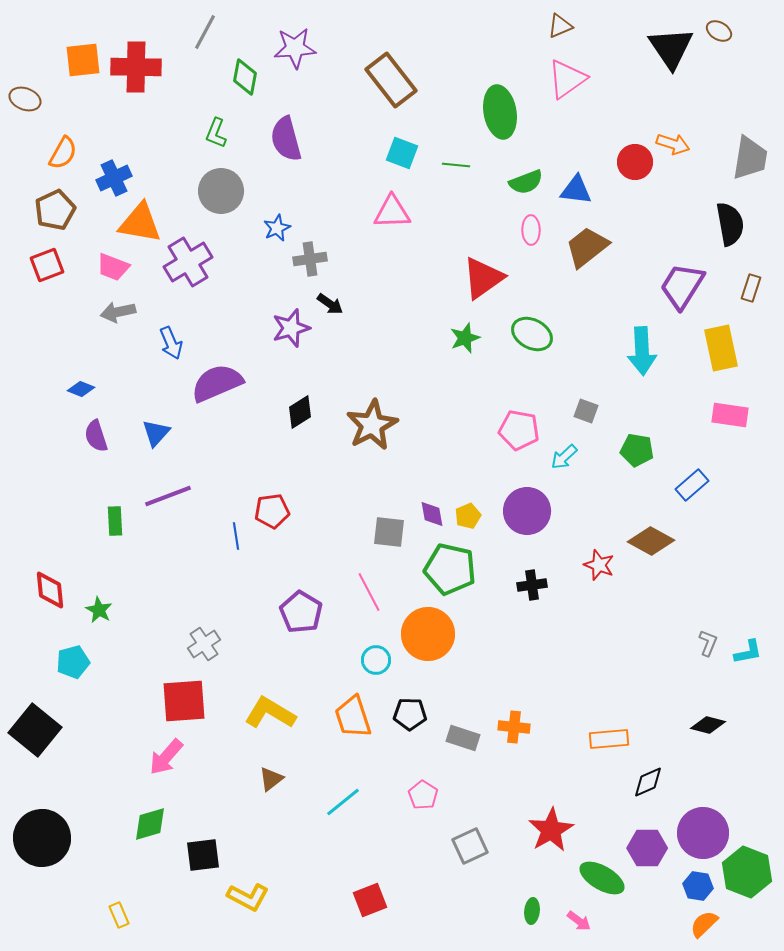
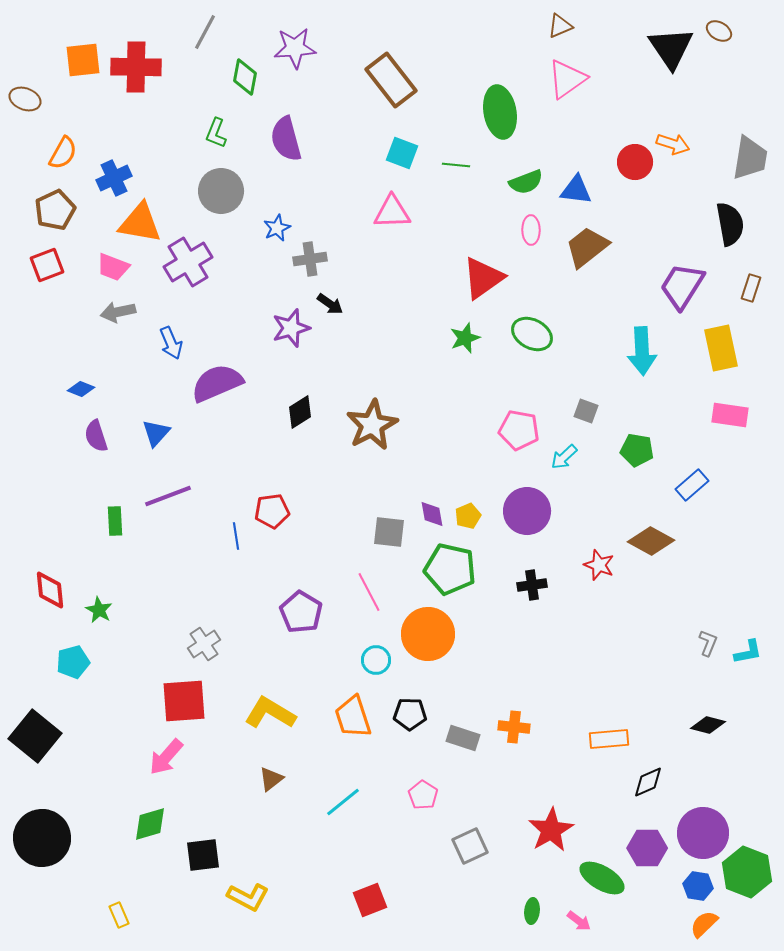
black square at (35, 730): moved 6 px down
